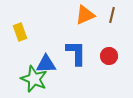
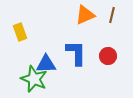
red circle: moved 1 px left
